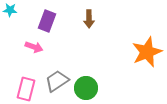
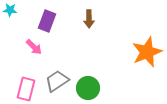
pink arrow: rotated 24 degrees clockwise
green circle: moved 2 px right
